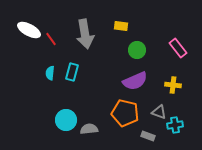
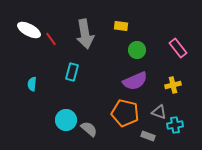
cyan semicircle: moved 18 px left, 11 px down
yellow cross: rotated 21 degrees counterclockwise
gray semicircle: rotated 48 degrees clockwise
